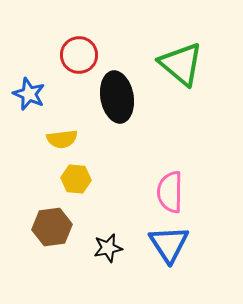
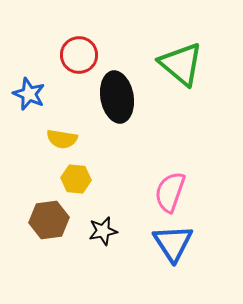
yellow semicircle: rotated 16 degrees clockwise
pink semicircle: rotated 18 degrees clockwise
brown hexagon: moved 3 px left, 7 px up
blue triangle: moved 4 px right, 1 px up
black star: moved 5 px left, 17 px up
